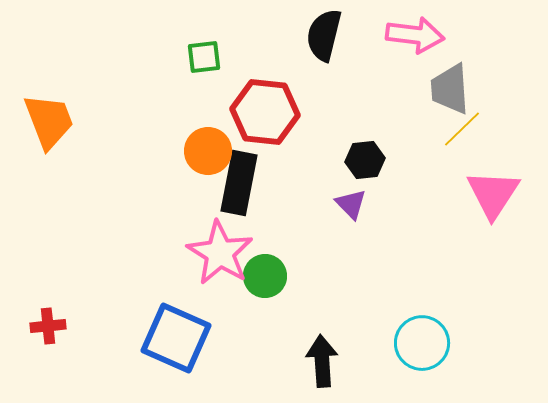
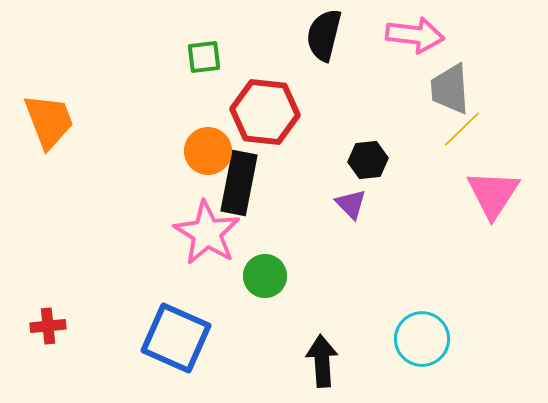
black hexagon: moved 3 px right
pink star: moved 13 px left, 20 px up
cyan circle: moved 4 px up
